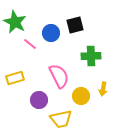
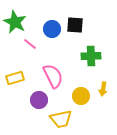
black square: rotated 18 degrees clockwise
blue circle: moved 1 px right, 4 px up
pink semicircle: moved 6 px left
